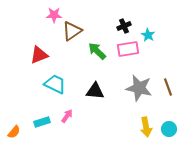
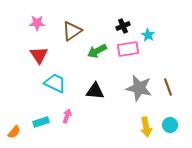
pink star: moved 17 px left, 8 px down
black cross: moved 1 px left
green arrow: rotated 72 degrees counterclockwise
red triangle: rotated 42 degrees counterclockwise
cyan trapezoid: moved 1 px up
pink arrow: rotated 16 degrees counterclockwise
cyan rectangle: moved 1 px left
cyan circle: moved 1 px right, 4 px up
